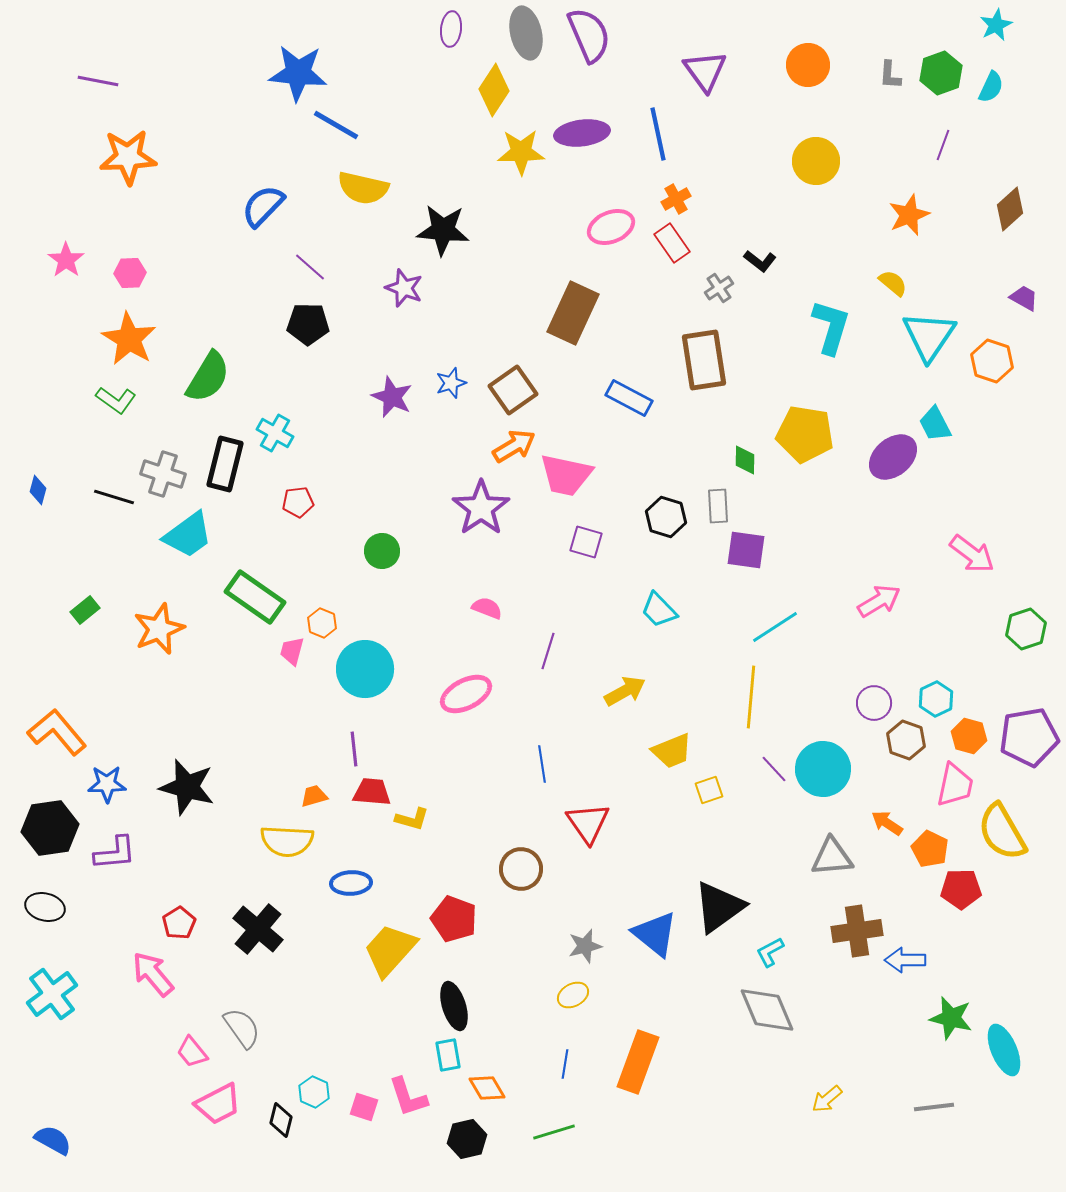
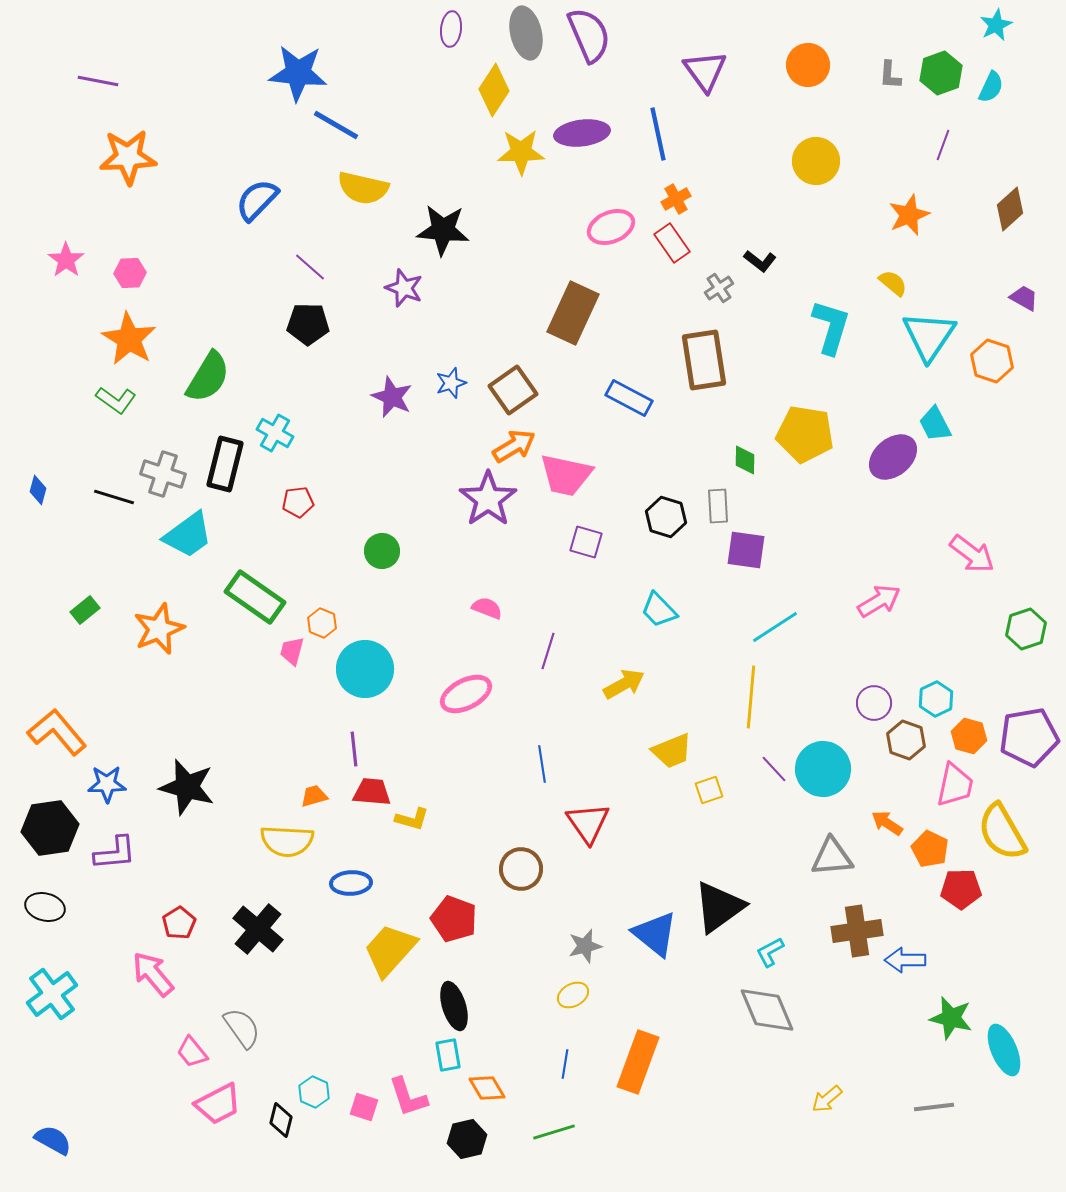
blue semicircle at (263, 206): moved 6 px left, 6 px up
purple star at (481, 508): moved 7 px right, 9 px up
yellow arrow at (625, 691): moved 1 px left, 7 px up
